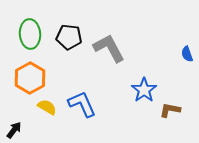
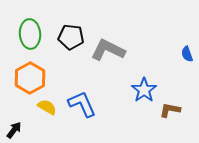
black pentagon: moved 2 px right
gray L-shape: moved 1 px left, 2 px down; rotated 36 degrees counterclockwise
